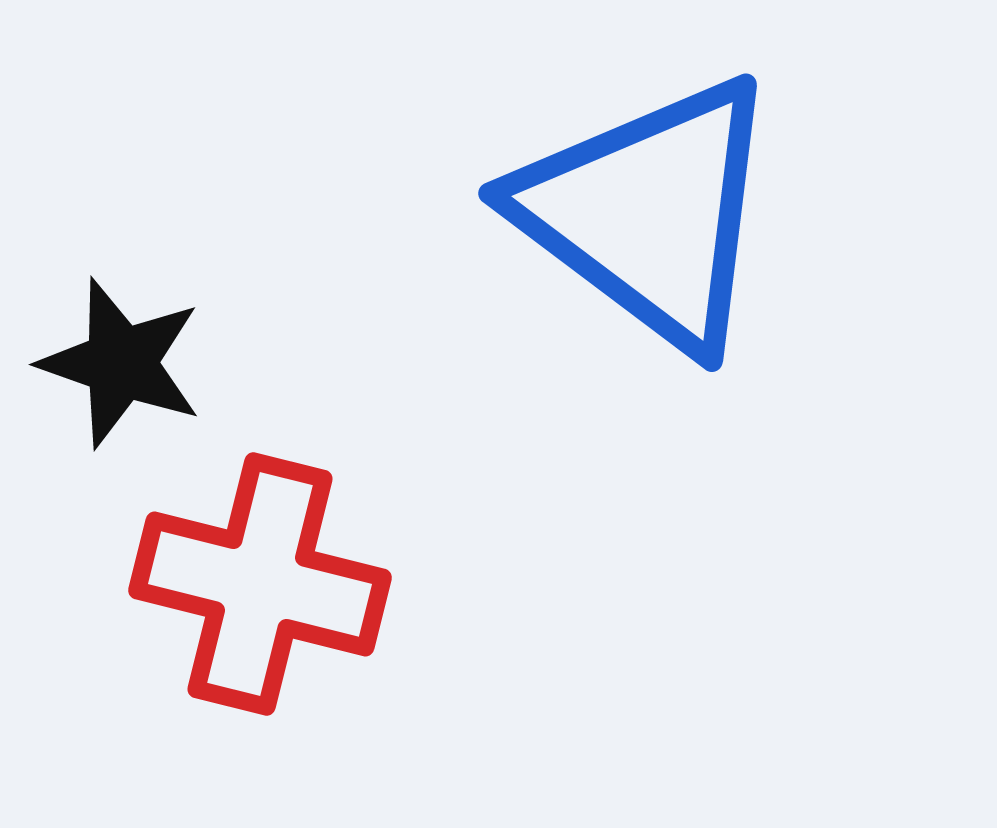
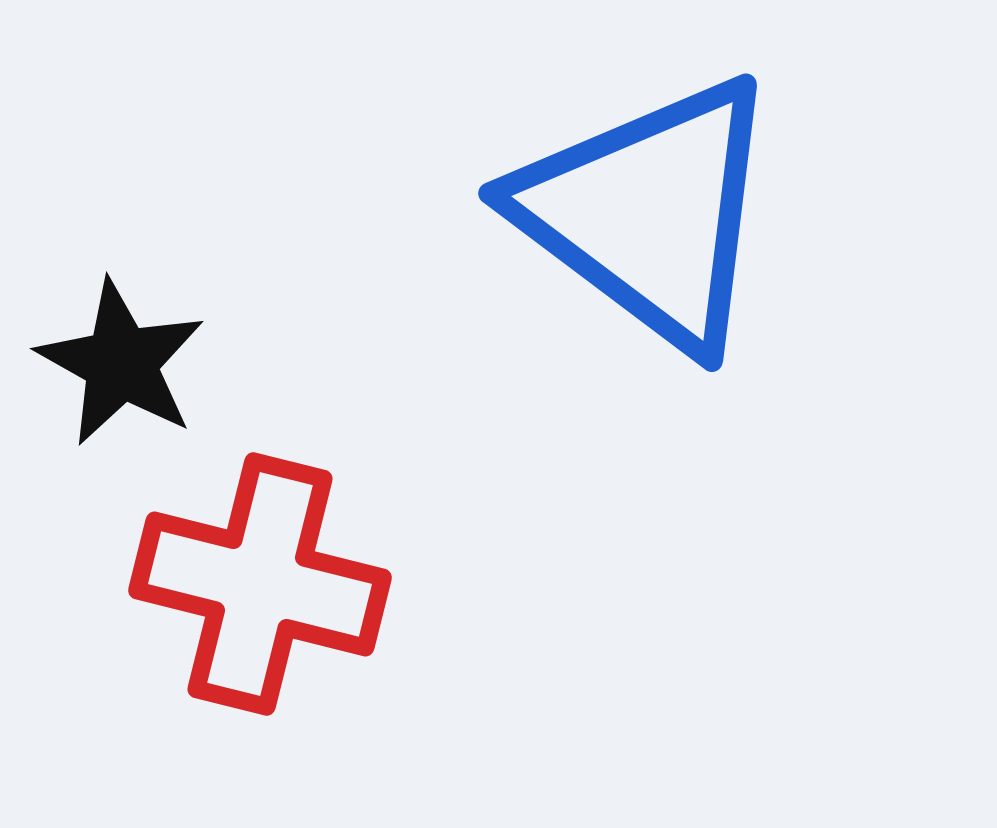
black star: rotated 10 degrees clockwise
